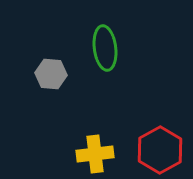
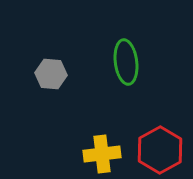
green ellipse: moved 21 px right, 14 px down
yellow cross: moved 7 px right
